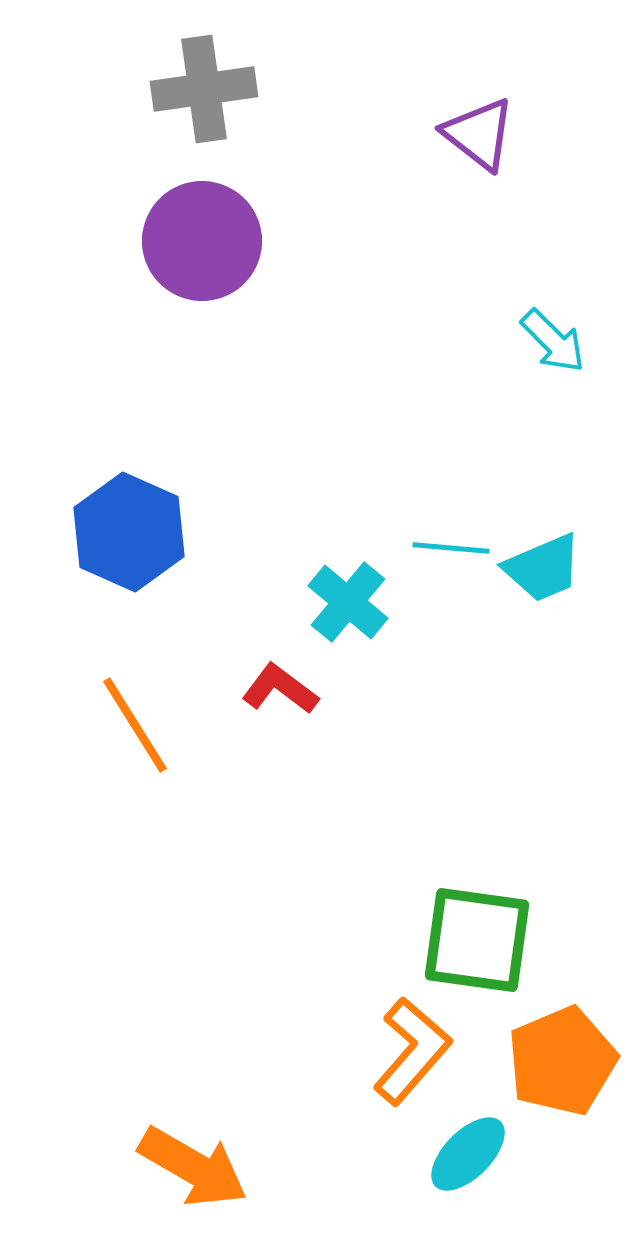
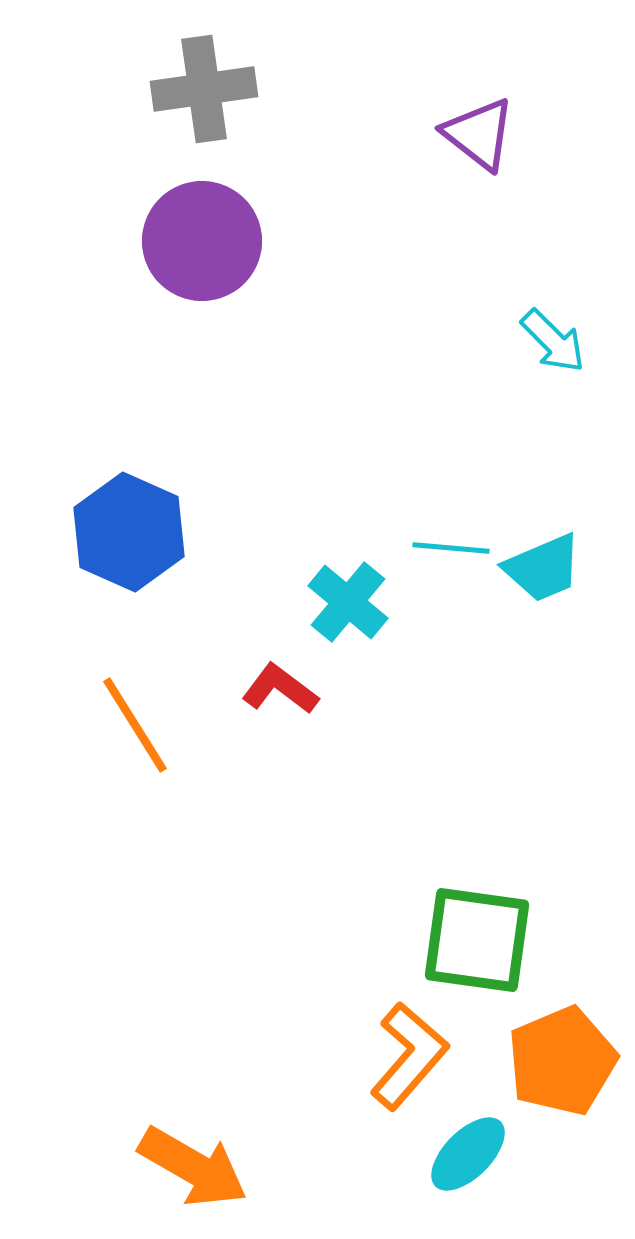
orange L-shape: moved 3 px left, 5 px down
